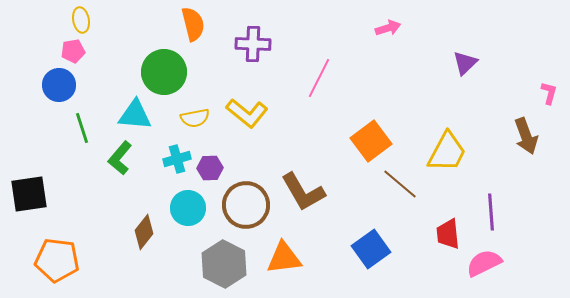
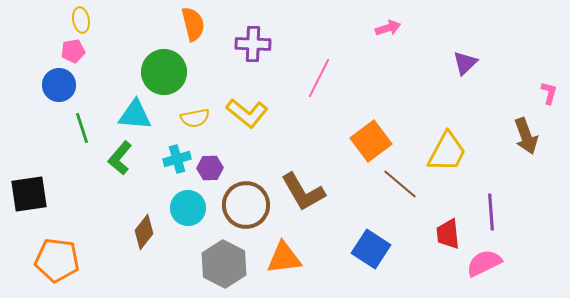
blue square: rotated 21 degrees counterclockwise
